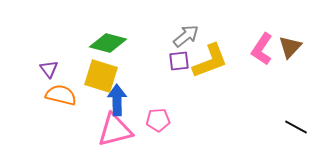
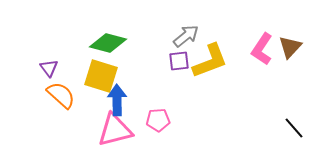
purple triangle: moved 1 px up
orange semicircle: rotated 28 degrees clockwise
black line: moved 2 px left, 1 px down; rotated 20 degrees clockwise
